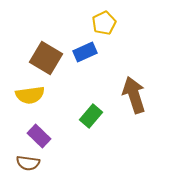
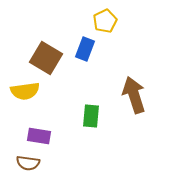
yellow pentagon: moved 1 px right, 2 px up
blue rectangle: moved 3 px up; rotated 45 degrees counterclockwise
yellow semicircle: moved 5 px left, 4 px up
green rectangle: rotated 35 degrees counterclockwise
purple rectangle: rotated 35 degrees counterclockwise
